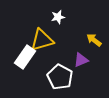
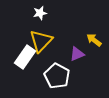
white star: moved 18 px left, 4 px up
yellow triangle: moved 1 px left, 1 px down; rotated 30 degrees counterclockwise
purple triangle: moved 4 px left, 6 px up
white pentagon: moved 3 px left, 1 px up
